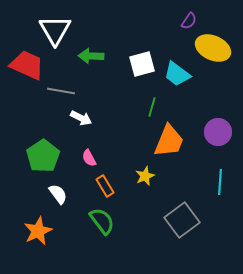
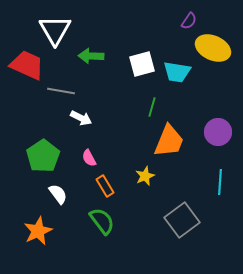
cyan trapezoid: moved 2 px up; rotated 28 degrees counterclockwise
